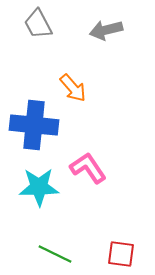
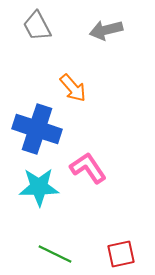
gray trapezoid: moved 1 px left, 2 px down
blue cross: moved 3 px right, 4 px down; rotated 12 degrees clockwise
red square: rotated 20 degrees counterclockwise
